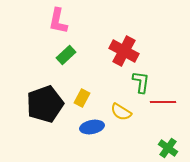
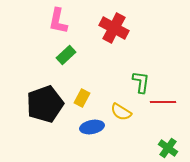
red cross: moved 10 px left, 23 px up
